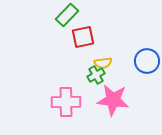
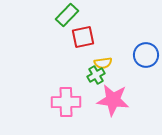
blue circle: moved 1 px left, 6 px up
